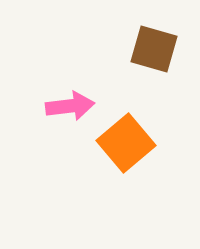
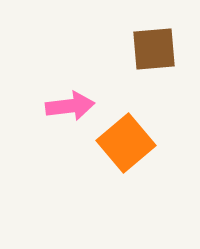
brown square: rotated 21 degrees counterclockwise
